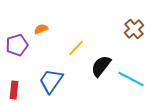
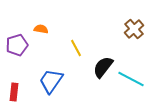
orange semicircle: rotated 32 degrees clockwise
yellow line: rotated 72 degrees counterclockwise
black semicircle: moved 2 px right, 1 px down
red rectangle: moved 2 px down
